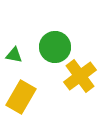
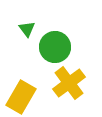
green triangle: moved 13 px right, 26 px up; rotated 42 degrees clockwise
yellow cross: moved 11 px left, 7 px down
